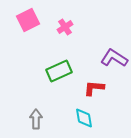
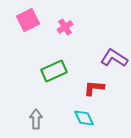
green rectangle: moved 5 px left
cyan diamond: rotated 15 degrees counterclockwise
